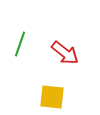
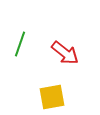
yellow square: rotated 16 degrees counterclockwise
